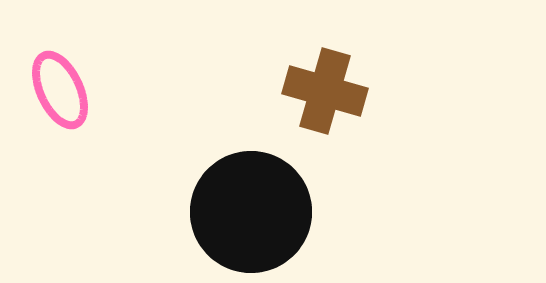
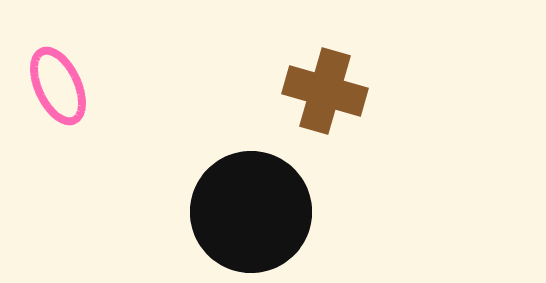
pink ellipse: moved 2 px left, 4 px up
